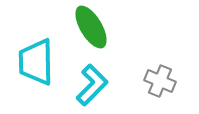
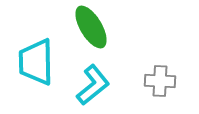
gray cross: rotated 20 degrees counterclockwise
cyan L-shape: moved 1 px right; rotated 6 degrees clockwise
